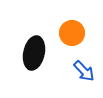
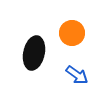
blue arrow: moved 7 px left, 4 px down; rotated 10 degrees counterclockwise
